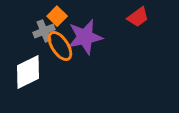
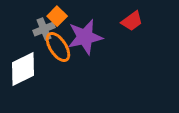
red trapezoid: moved 6 px left, 4 px down
gray cross: moved 2 px up
orange ellipse: moved 2 px left, 1 px down
white diamond: moved 5 px left, 3 px up
